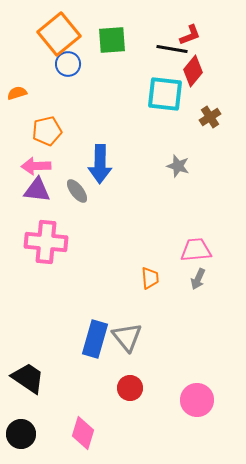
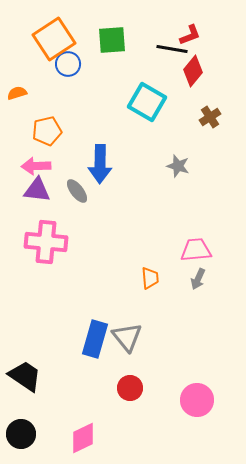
orange square: moved 5 px left, 5 px down; rotated 6 degrees clockwise
cyan square: moved 18 px left, 8 px down; rotated 24 degrees clockwise
black trapezoid: moved 3 px left, 2 px up
pink diamond: moved 5 px down; rotated 48 degrees clockwise
